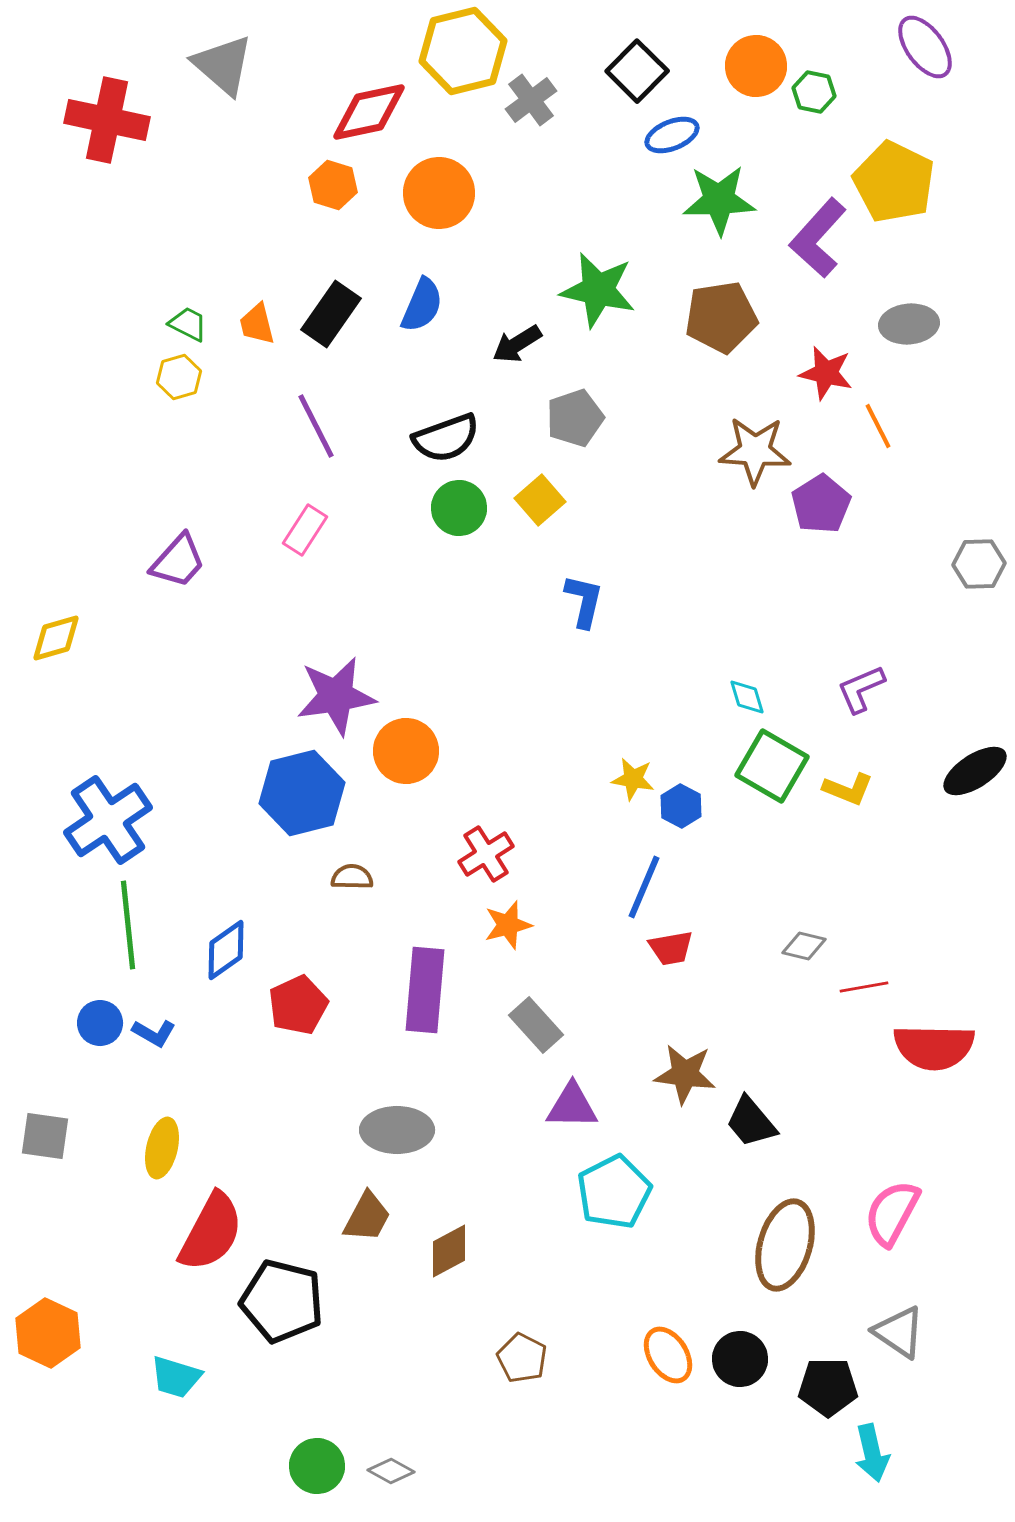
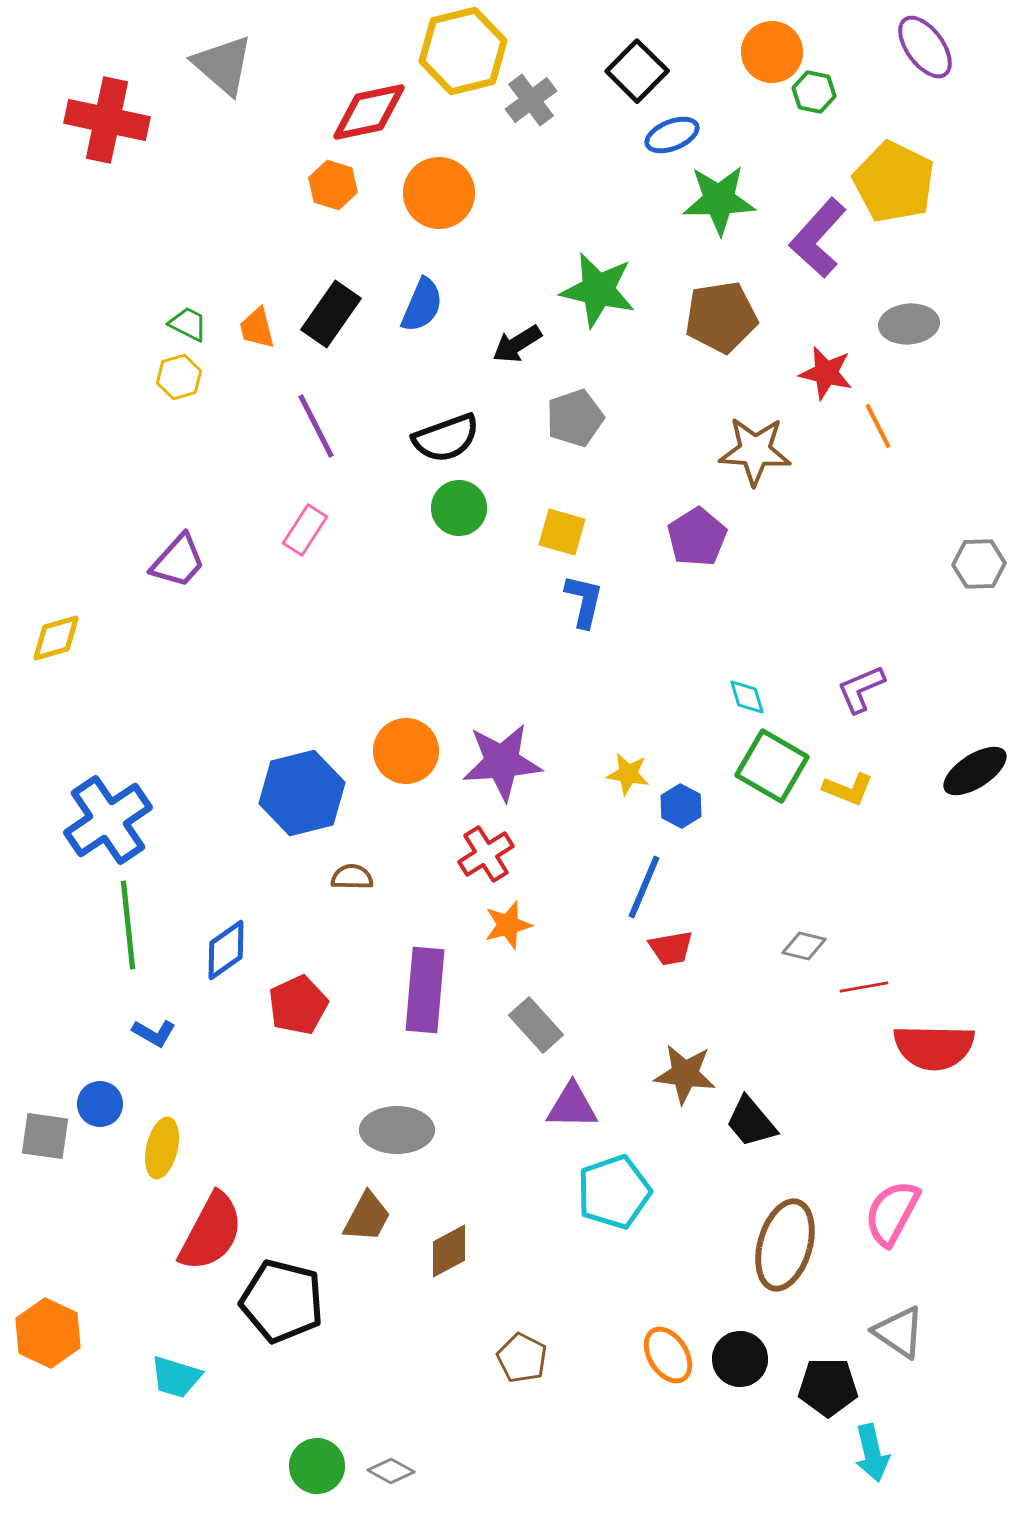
orange circle at (756, 66): moved 16 px right, 14 px up
orange trapezoid at (257, 324): moved 4 px down
yellow square at (540, 500): moved 22 px right, 32 px down; rotated 33 degrees counterclockwise
purple pentagon at (821, 504): moved 124 px left, 33 px down
purple star at (336, 696): moved 166 px right, 66 px down; rotated 4 degrees clockwise
yellow star at (633, 779): moved 5 px left, 5 px up
blue circle at (100, 1023): moved 81 px down
cyan pentagon at (614, 1192): rotated 8 degrees clockwise
